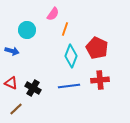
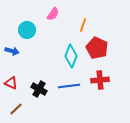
orange line: moved 18 px right, 4 px up
black cross: moved 6 px right, 1 px down
